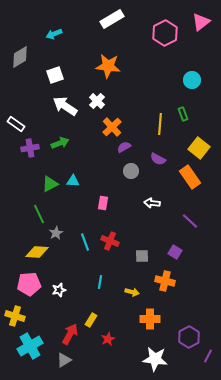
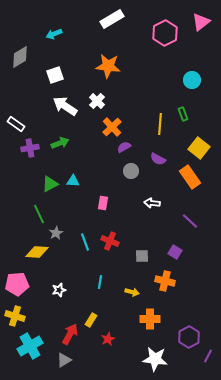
pink pentagon at (29, 284): moved 12 px left
